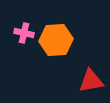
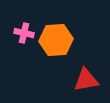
red triangle: moved 5 px left, 1 px up
